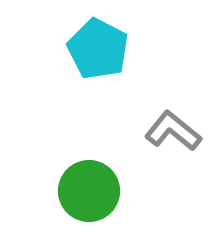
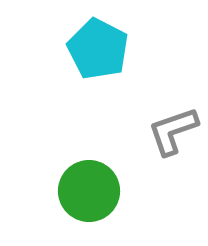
gray L-shape: rotated 58 degrees counterclockwise
